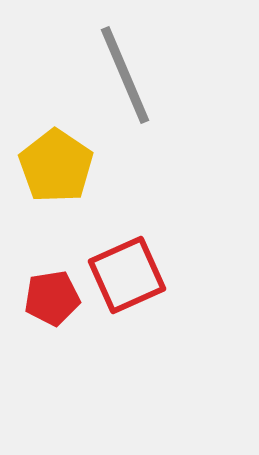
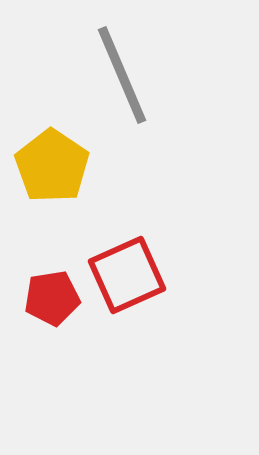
gray line: moved 3 px left
yellow pentagon: moved 4 px left
